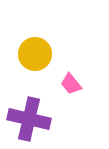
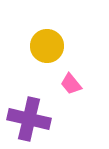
yellow circle: moved 12 px right, 8 px up
